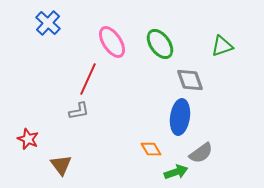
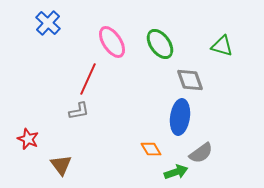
green triangle: rotated 35 degrees clockwise
